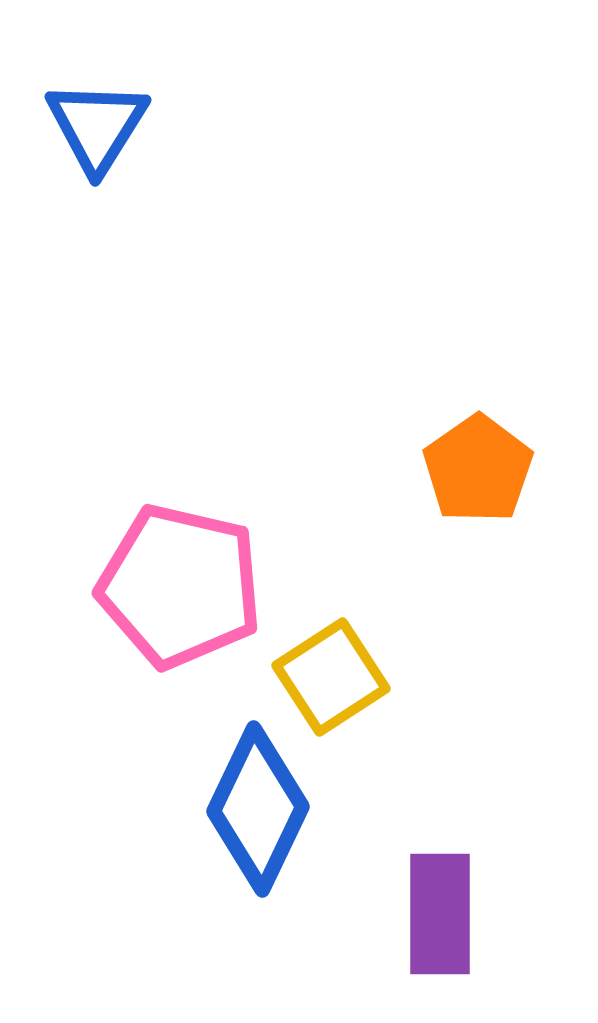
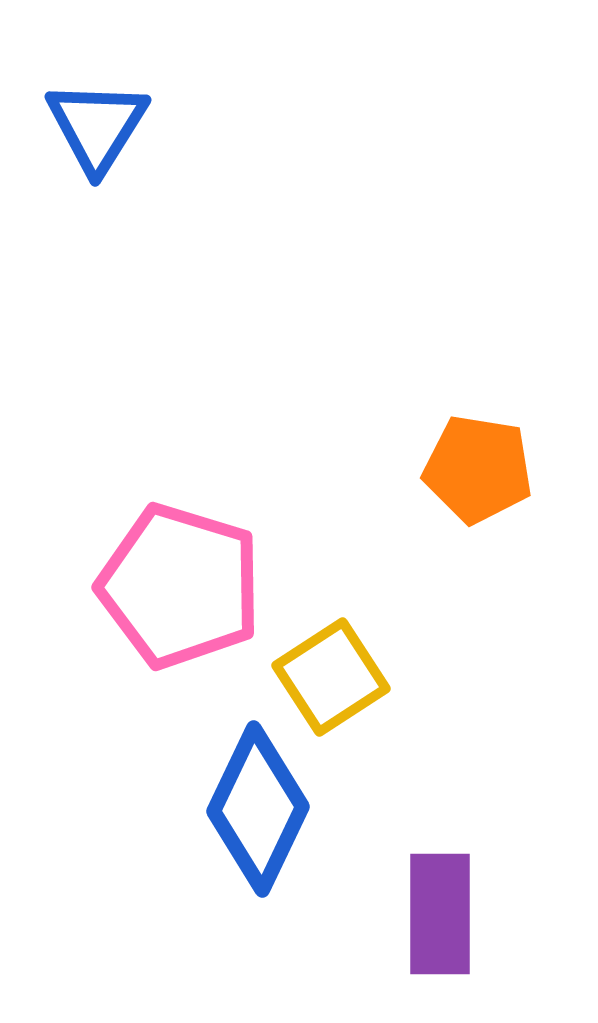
orange pentagon: rotated 28 degrees counterclockwise
pink pentagon: rotated 4 degrees clockwise
